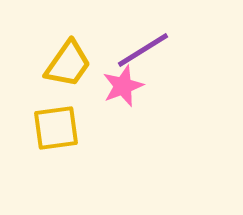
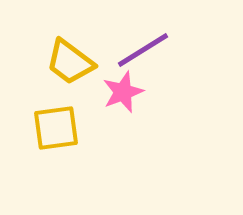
yellow trapezoid: moved 2 px right, 2 px up; rotated 92 degrees clockwise
pink star: moved 6 px down
